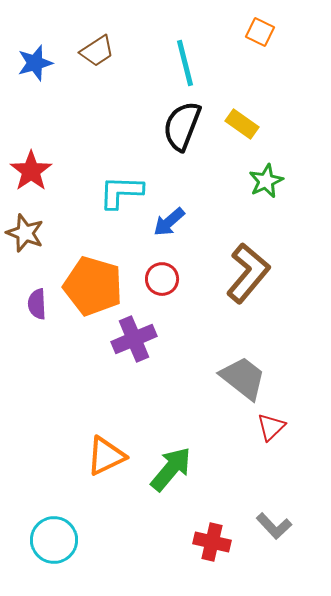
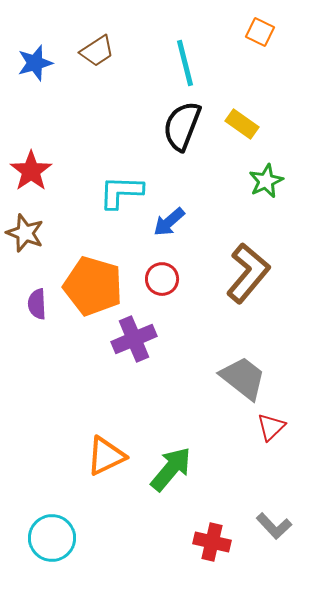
cyan circle: moved 2 px left, 2 px up
